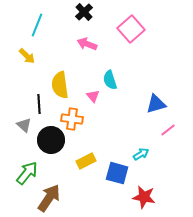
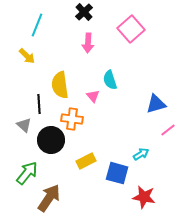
pink arrow: moved 1 px right, 1 px up; rotated 108 degrees counterclockwise
